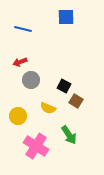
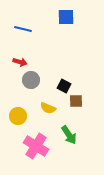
red arrow: rotated 144 degrees counterclockwise
brown square: rotated 32 degrees counterclockwise
